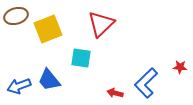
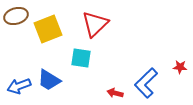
red triangle: moved 6 px left
blue trapezoid: rotated 20 degrees counterclockwise
